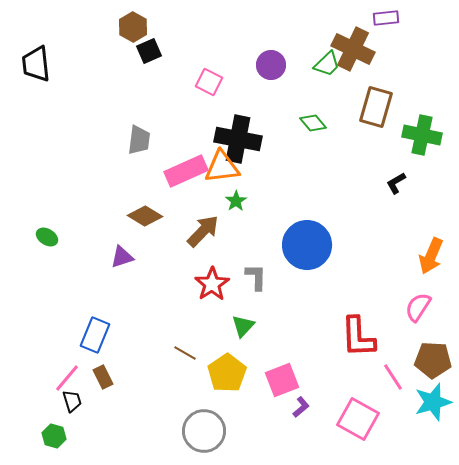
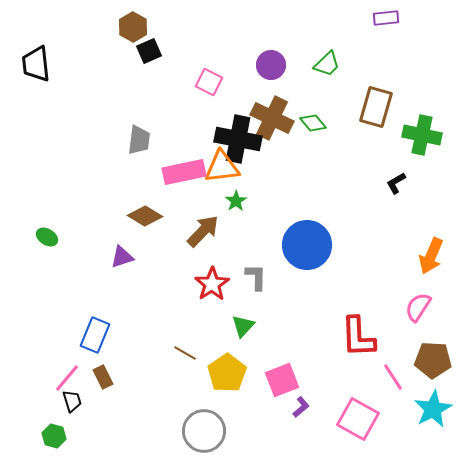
brown cross at (353, 49): moved 81 px left, 69 px down
pink rectangle at (186, 171): moved 2 px left, 1 px down; rotated 12 degrees clockwise
cyan star at (433, 402): moved 7 px down; rotated 12 degrees counterclockwise
